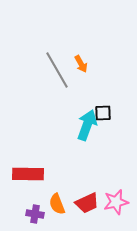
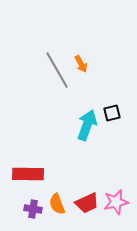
black square: moved 9 px right; rotated 12 degrees counterclockwise
purple cross: moved 2 px left, 5 px up
